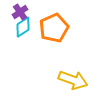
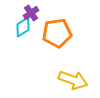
purple cross: moved 11 px right, 1 px down
orange pentagon: moved 3 px right, 5 px down; rotated 16 degrees clockwise
